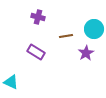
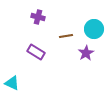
cyan triangle: moved 1 px right, 1 px down
